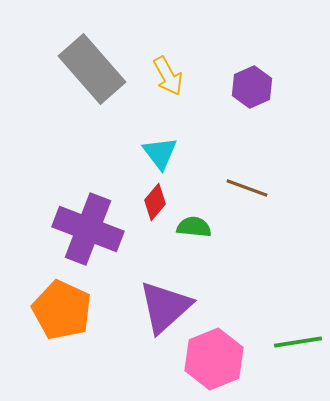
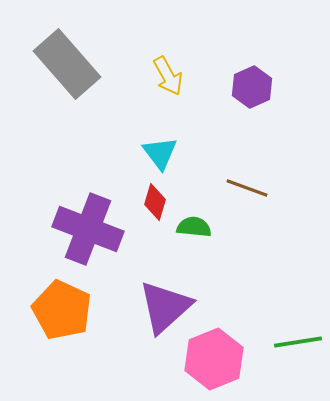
gray rectangle: moved 25 px left, 5 px up
red diamond: rotated 24 degrees counterclockwise
